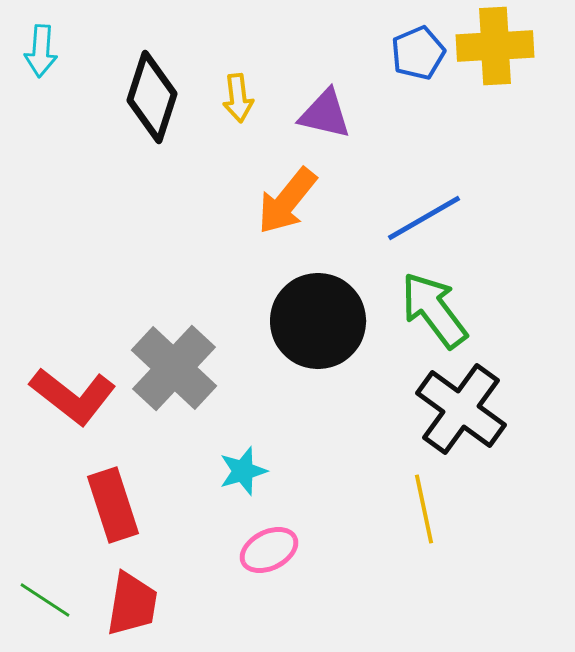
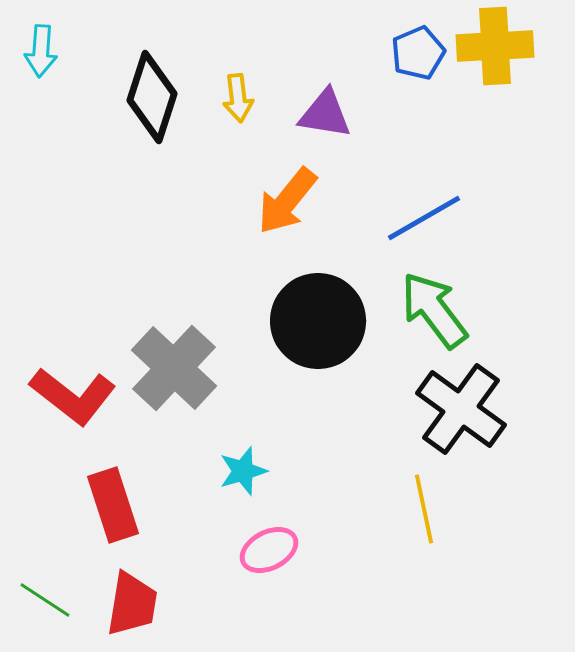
purple triangle: rotated 4 degrees counterclockwise
